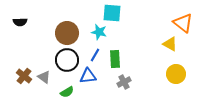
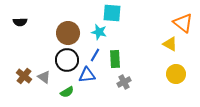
brown circle: moved 1 px right
blue triangle: moved 1 px left, 1 px up
